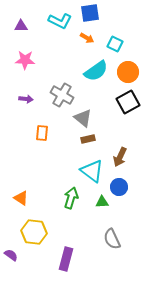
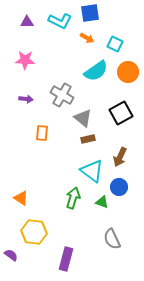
purple triangle: moved 6 px right, 4 px up
black square: moved 7 px left, 11 px down
green arrow: moved 2 px right
green triangle: rotated 24 degrees clockwise
